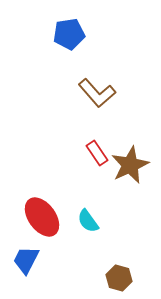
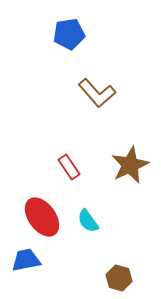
red rectangle: moved 28 px left, 14 px down
blue trapezoid: rotated 52 degrees clockwise
